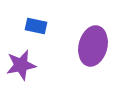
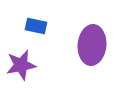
purple ellipse: moved 1 px left, 1 px up; rotated 9 degrees counterclockwise
